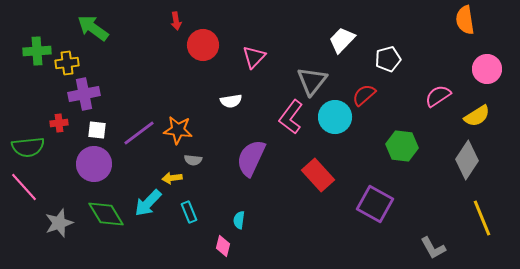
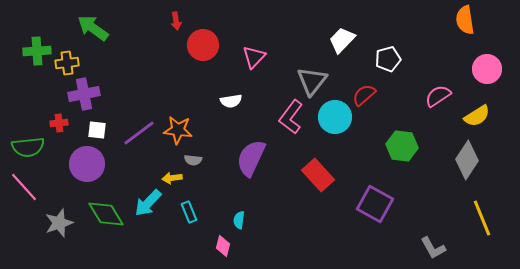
purple circle: moved 7 px left
